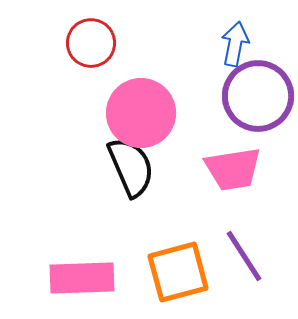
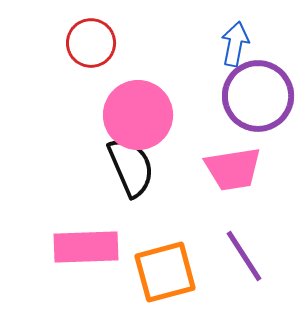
pink circle: moved 3 px left, 2 px down
orange square: moved 13 px left
pink rectangle: moved 4 px right, 31 px up
